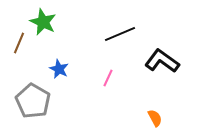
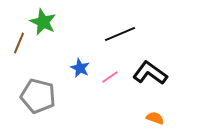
black L-shape: moved 12 px left, 12 px down
blue star: moved 21 px right, 1 px up
pink line: moved 2 px right, 1 px up; rotated 30 degrees clockwise
gray pentagon: moved 5 px right, 5 px up; rotated 16 degrees counterclockwise
orange semicircle: rotated 42 degrees counterclockwise
